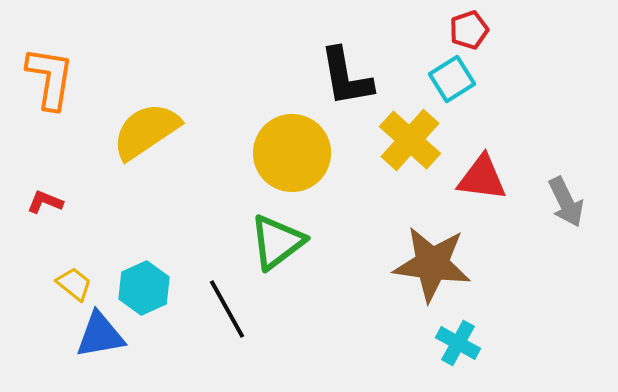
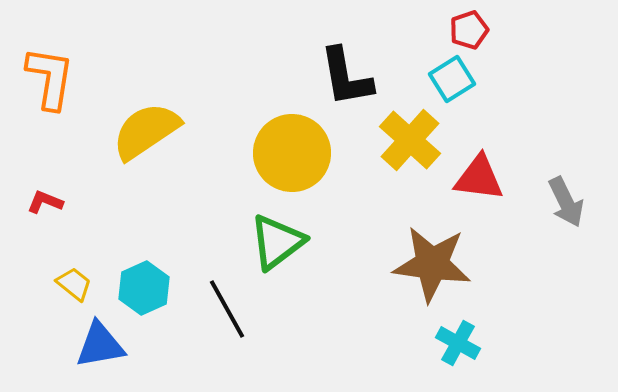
red triangle: moved 3 px left
blue triangle: moved 10 px down
